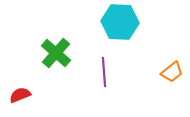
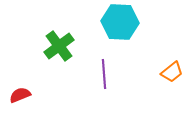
green cross: moved 3 px right, 7 px up; rotated 12 degrees clockwise
purple line: moved 2 px down
